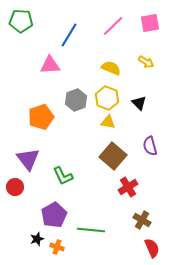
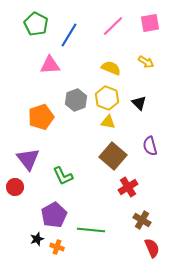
green pentagon: moved 15 px right, 3 px down; rotated 25 degrees clockwise
